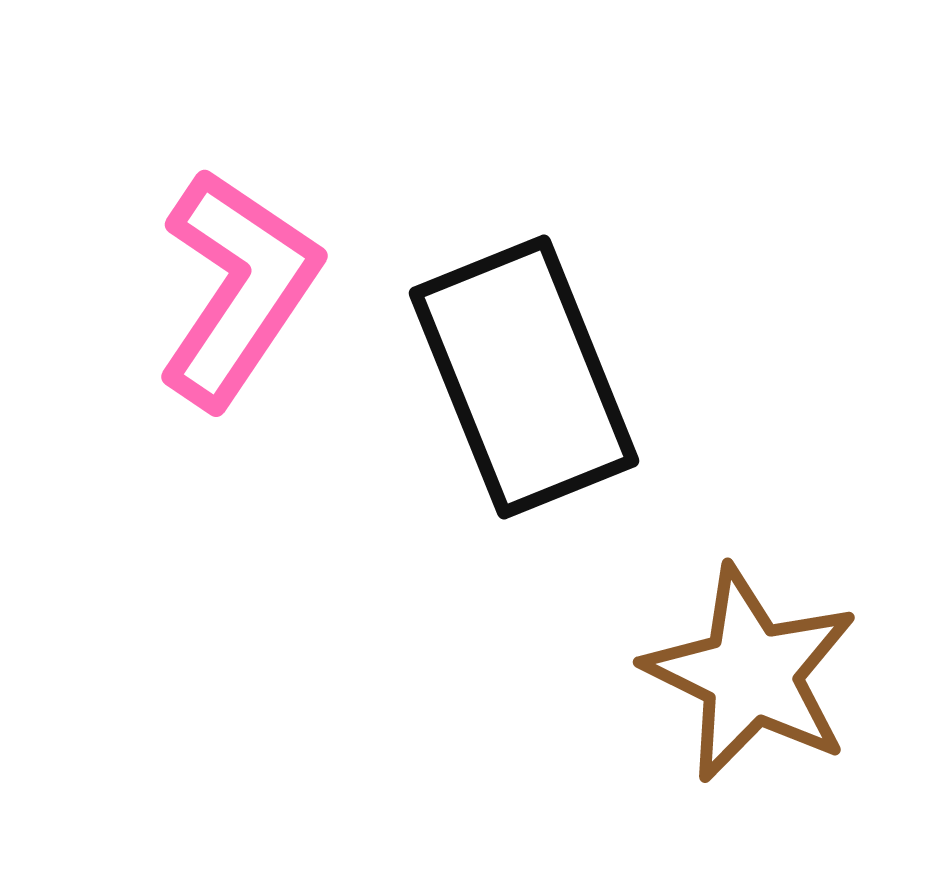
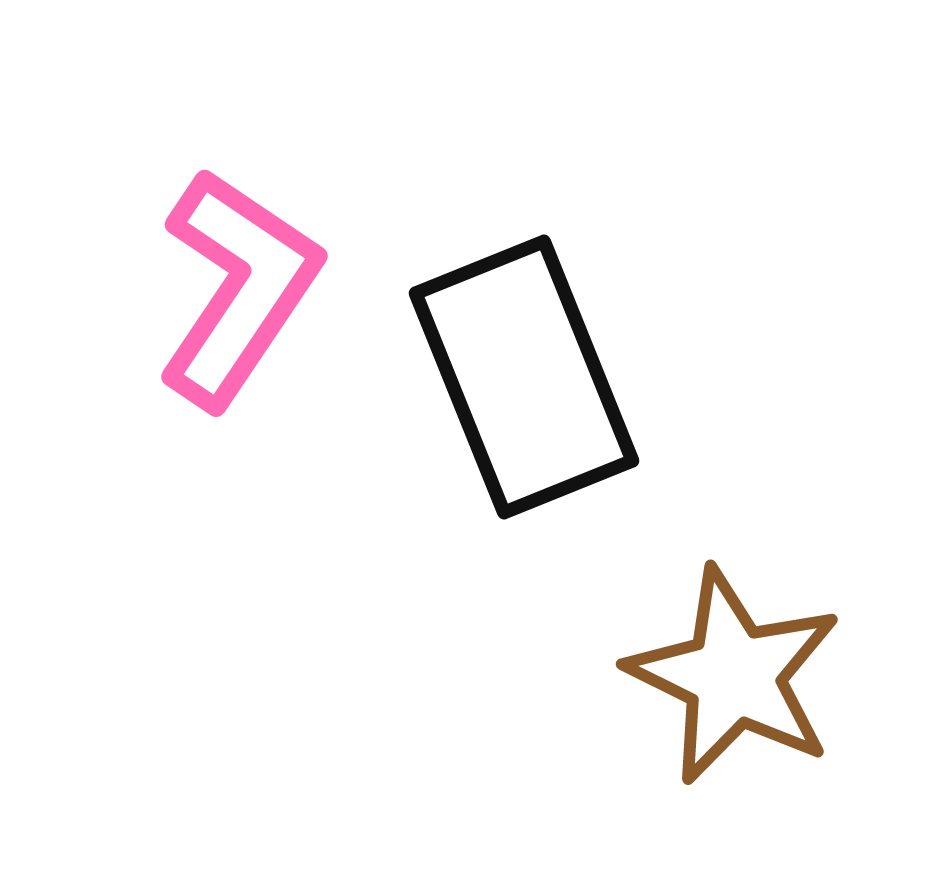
brown star: moved 17 px left, 2 px down
